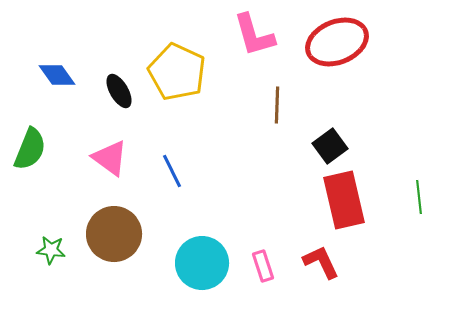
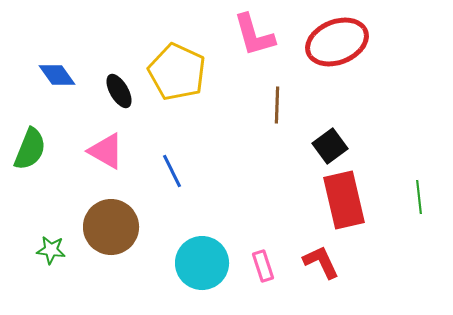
pink triangle: moved 4 px left, 7 px up; rotated 6 degrees counterclockwise
brown circle: moved 3 px left, 7 px up
